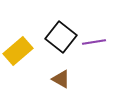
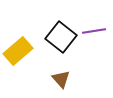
purple line: moved 11 px up
brown triangle: rotated 18 degrees clockwise
